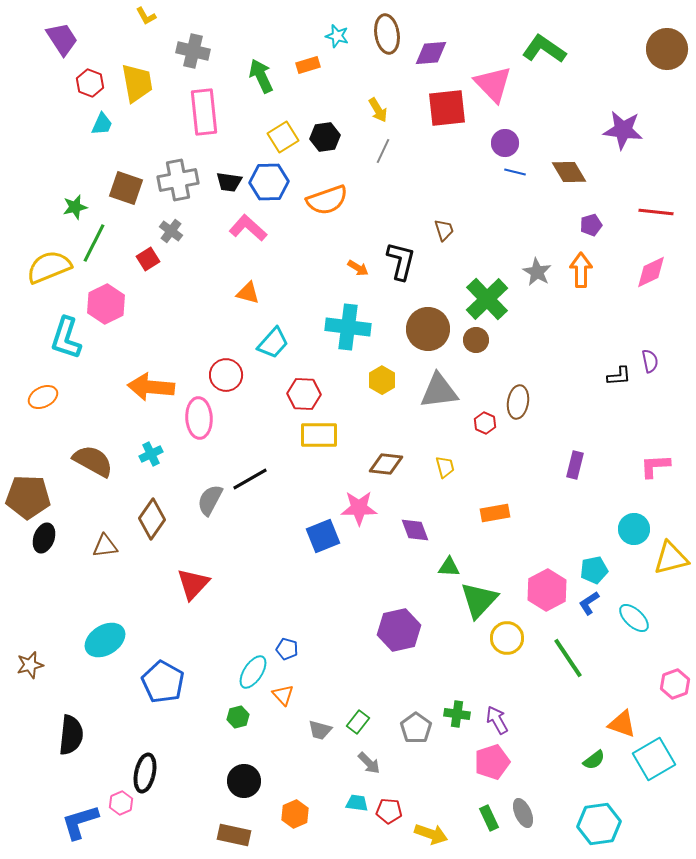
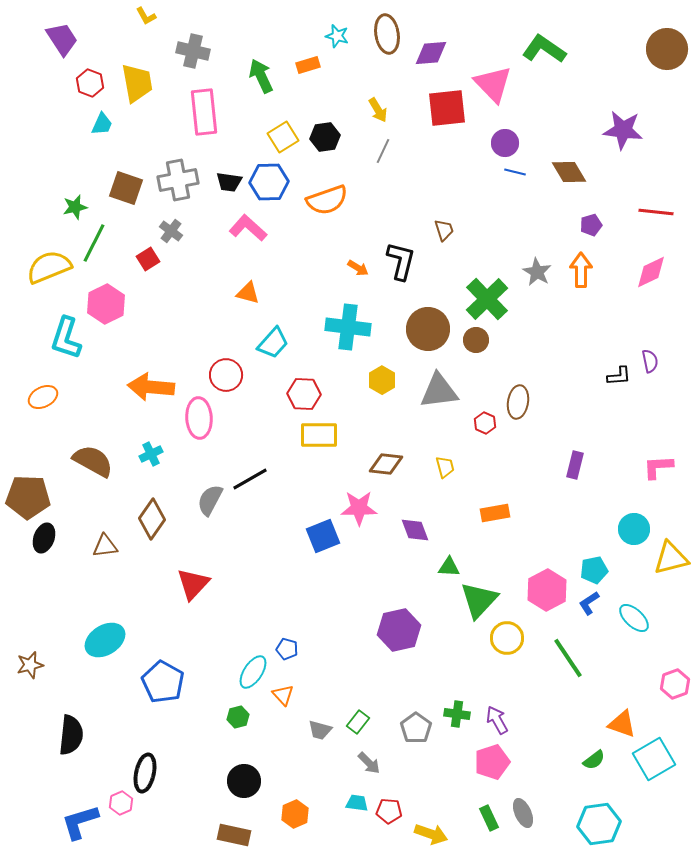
pink L-shape at (655, 466): moved 3 px right, 1 px down
